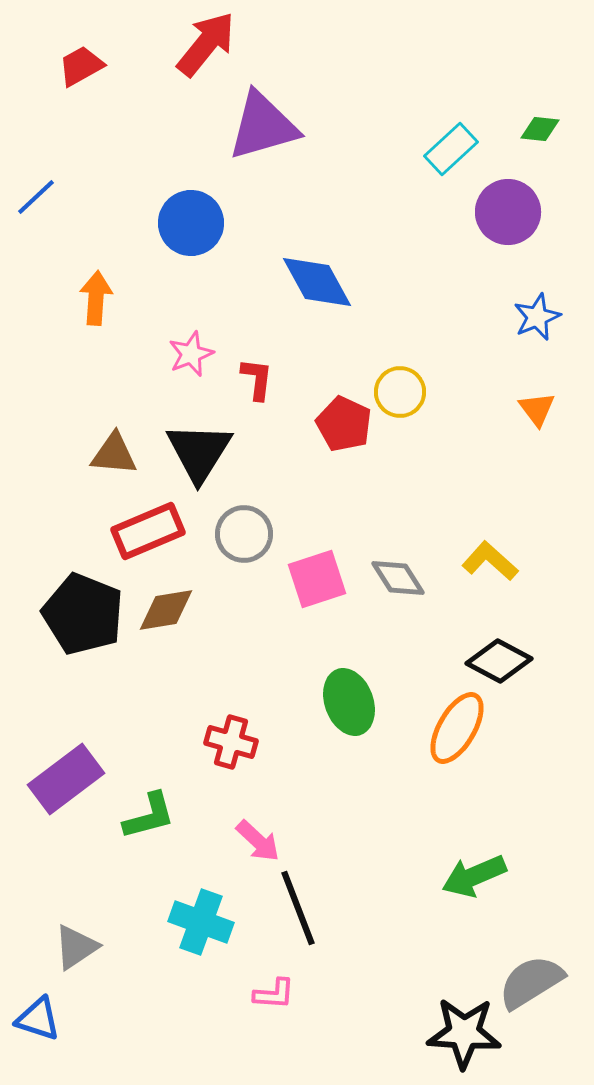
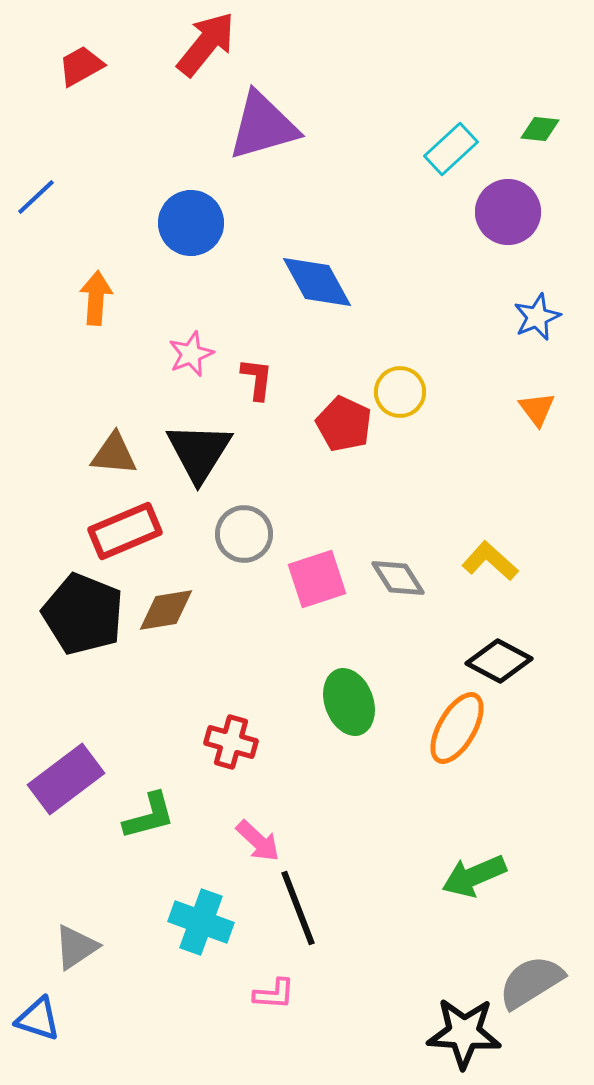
red rectangle: moved 23 px left
